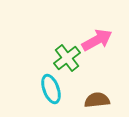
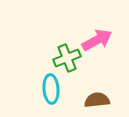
green cross: rotated 16 degrees clockwise
cyan ellipse: rotated 16 degrees clockwise
